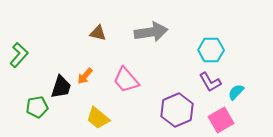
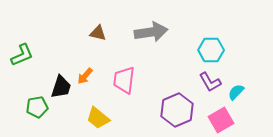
green L-shape: moved 3 px right; rotated 25 degrees clockwise
pink trapezoid: moved 2 px left; rotated 48 degrees clockwise
